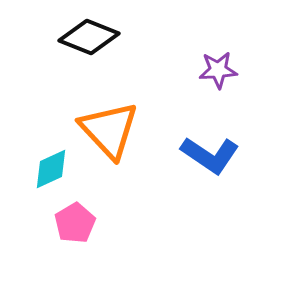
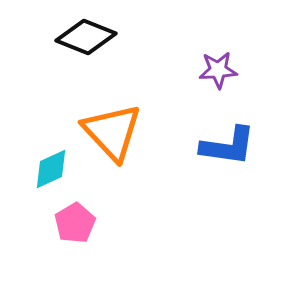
black diamond: moved 3 px left
orange triangle: moved 3 px right, 2 px down
blue L-shape: moved 18 px right, 9 px up; rotated 26 degrees counterclockwise
